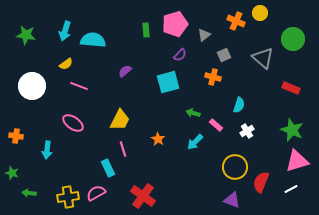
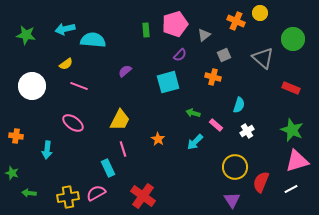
cyan arrow at (65, 31): moved 2 px up; rotated 60 degrees clockwise
purple triangle at (232, 200): rotated 36 degrees clockwise
